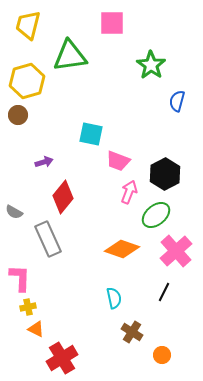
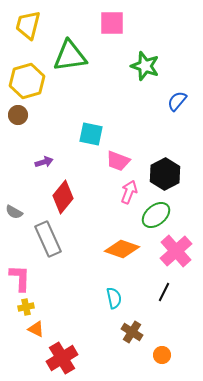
green star: moved 6 px left, 1 px down; rotated 16 degrees counterclockwise
blue semicircle: rotated 25 degrees clockwise
yellow cross: moved 2 px left
